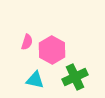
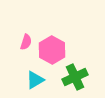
pink semicircle: moved 1 px left
cyan triangle: rotated 42 degrees counterclockwise
